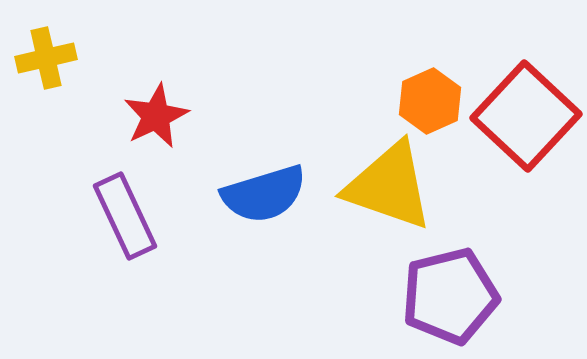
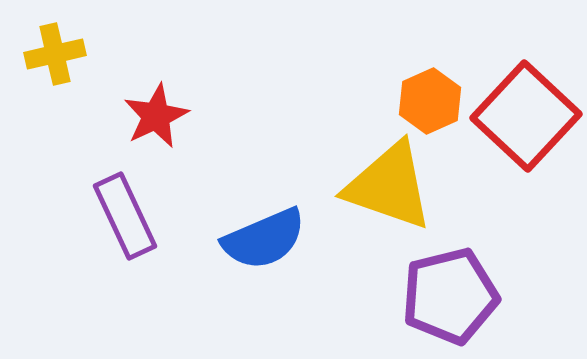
yellow cross: moved 9 px right, 4 px up
blue semicircle: moved 45 px down; rotated 6 degrees counterclockwise
